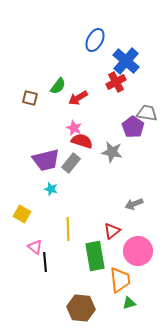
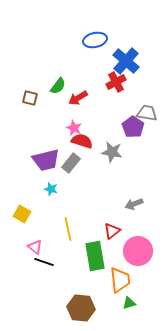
blue ellipse: rotated 50 degrees clockwise
yellow line: rotated 10 degrees counterclockwise
black line: moved 1 px left; rotated 66 degrees counterclockwise
